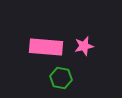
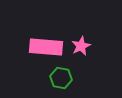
pink star: moved 3 px left; rotated 12 degrees counterclockwise
